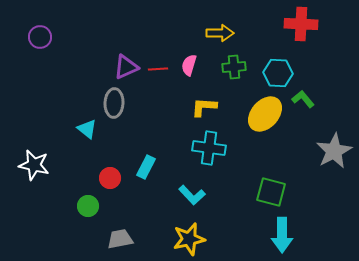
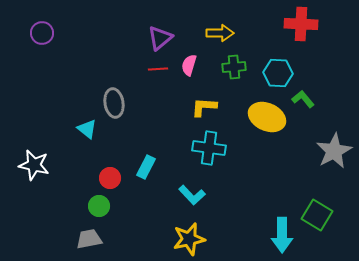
purple circle: moved 2 px right, 4 px up
purple triangle: moved 34 px right, 29 px up; rotated 16 degrees counterclockwise
gray ellipse: rotated 12 degrees counterclockwise
yellow ellipse: moved 2 px right, 3 px down; rotated 72 degrees clockwise
green square: moved 46 px right, 23 px down; rotated 16 degrees clockwise
green circle: moved 11 px right
gray trapezoid: moved 31 px left
